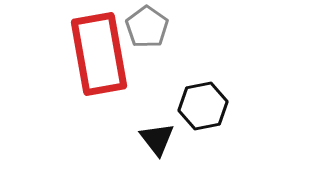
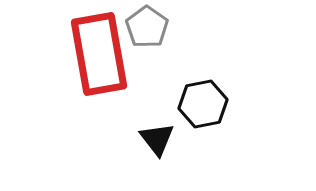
black hexagon: moved 2 px up
